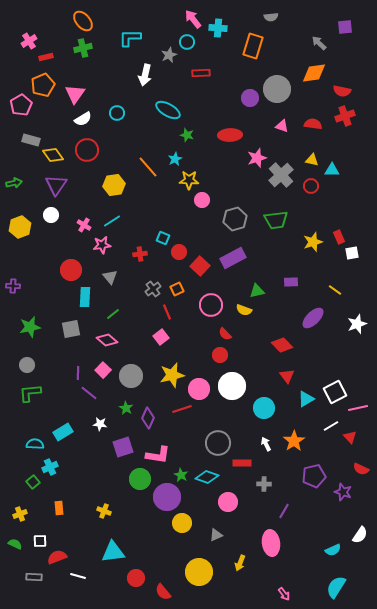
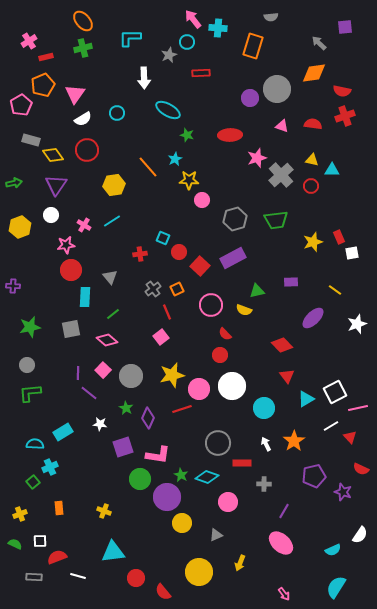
white arrow at (145, 75): moved 1 px left, 3 px down; rotated 15 degrees counterclockwise
pink star at (102, 245): moved 36 px left
pink ellipse at (271, 543): moved 10 px right; rotated 40 degrees counterclockwise
